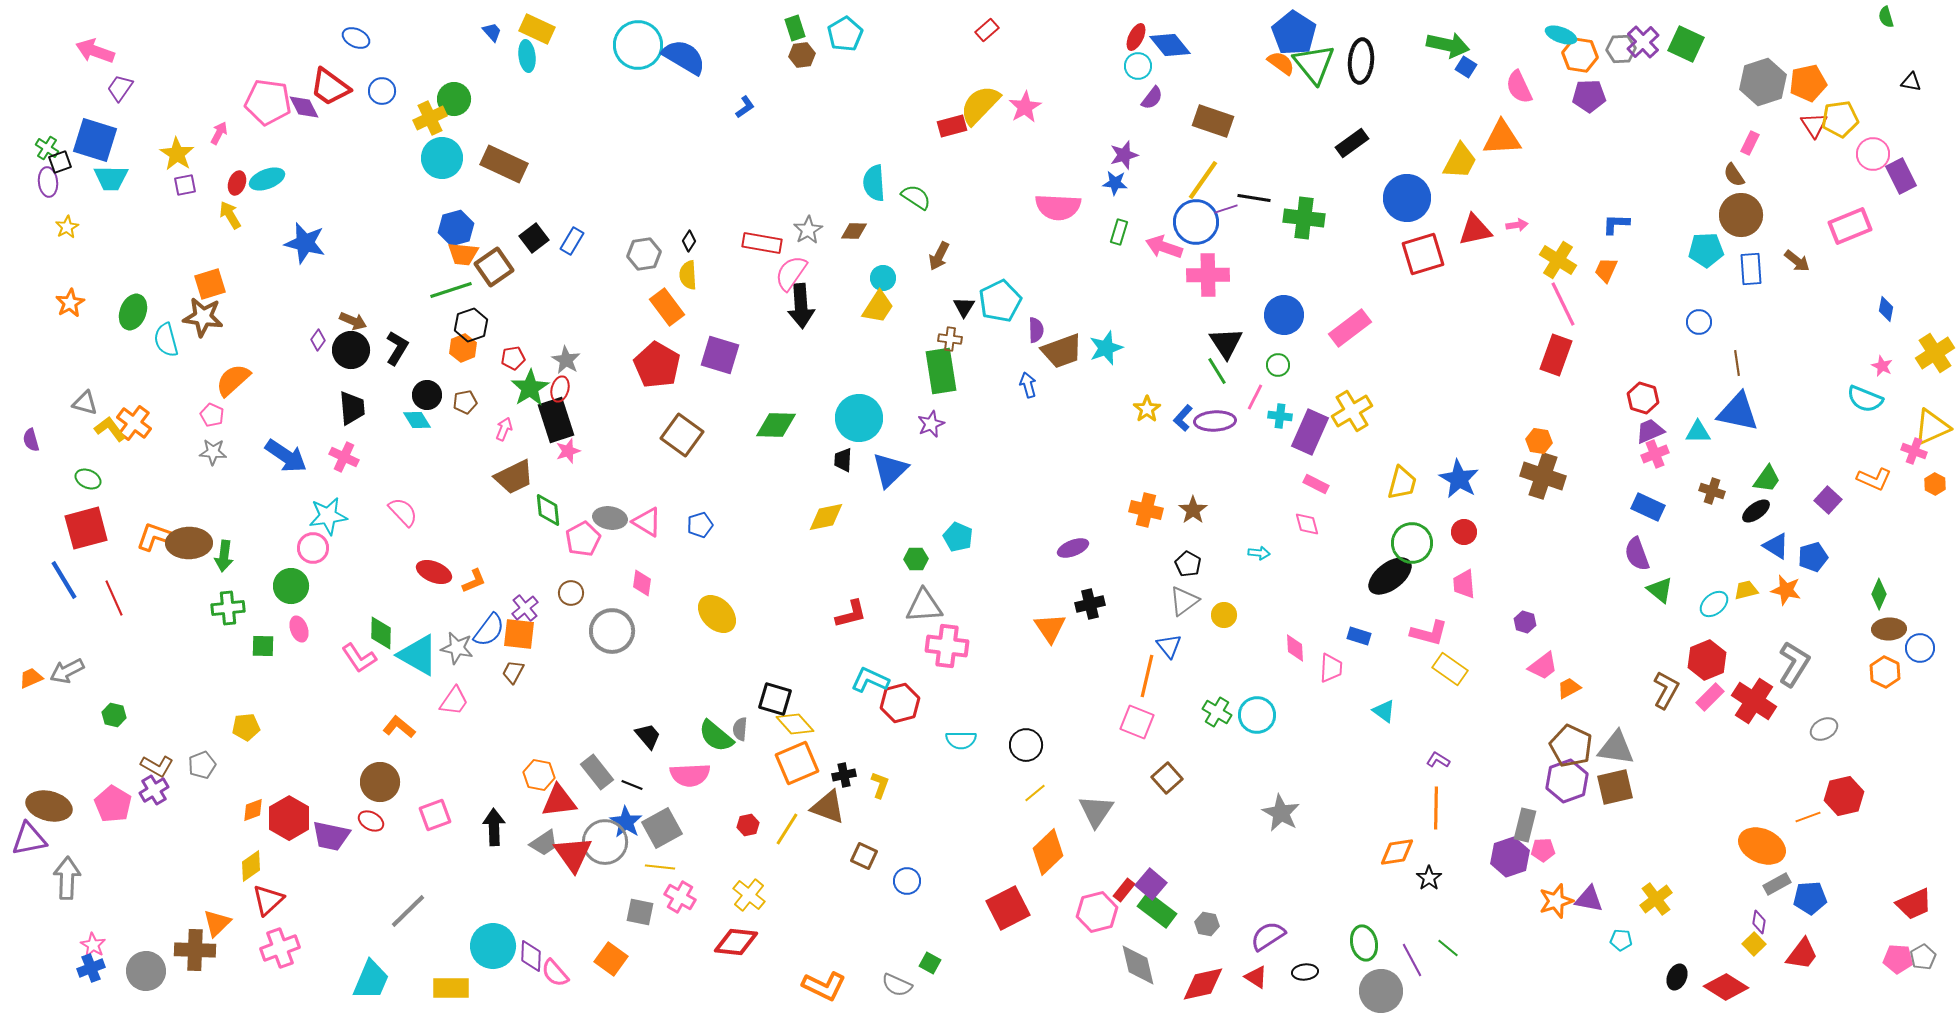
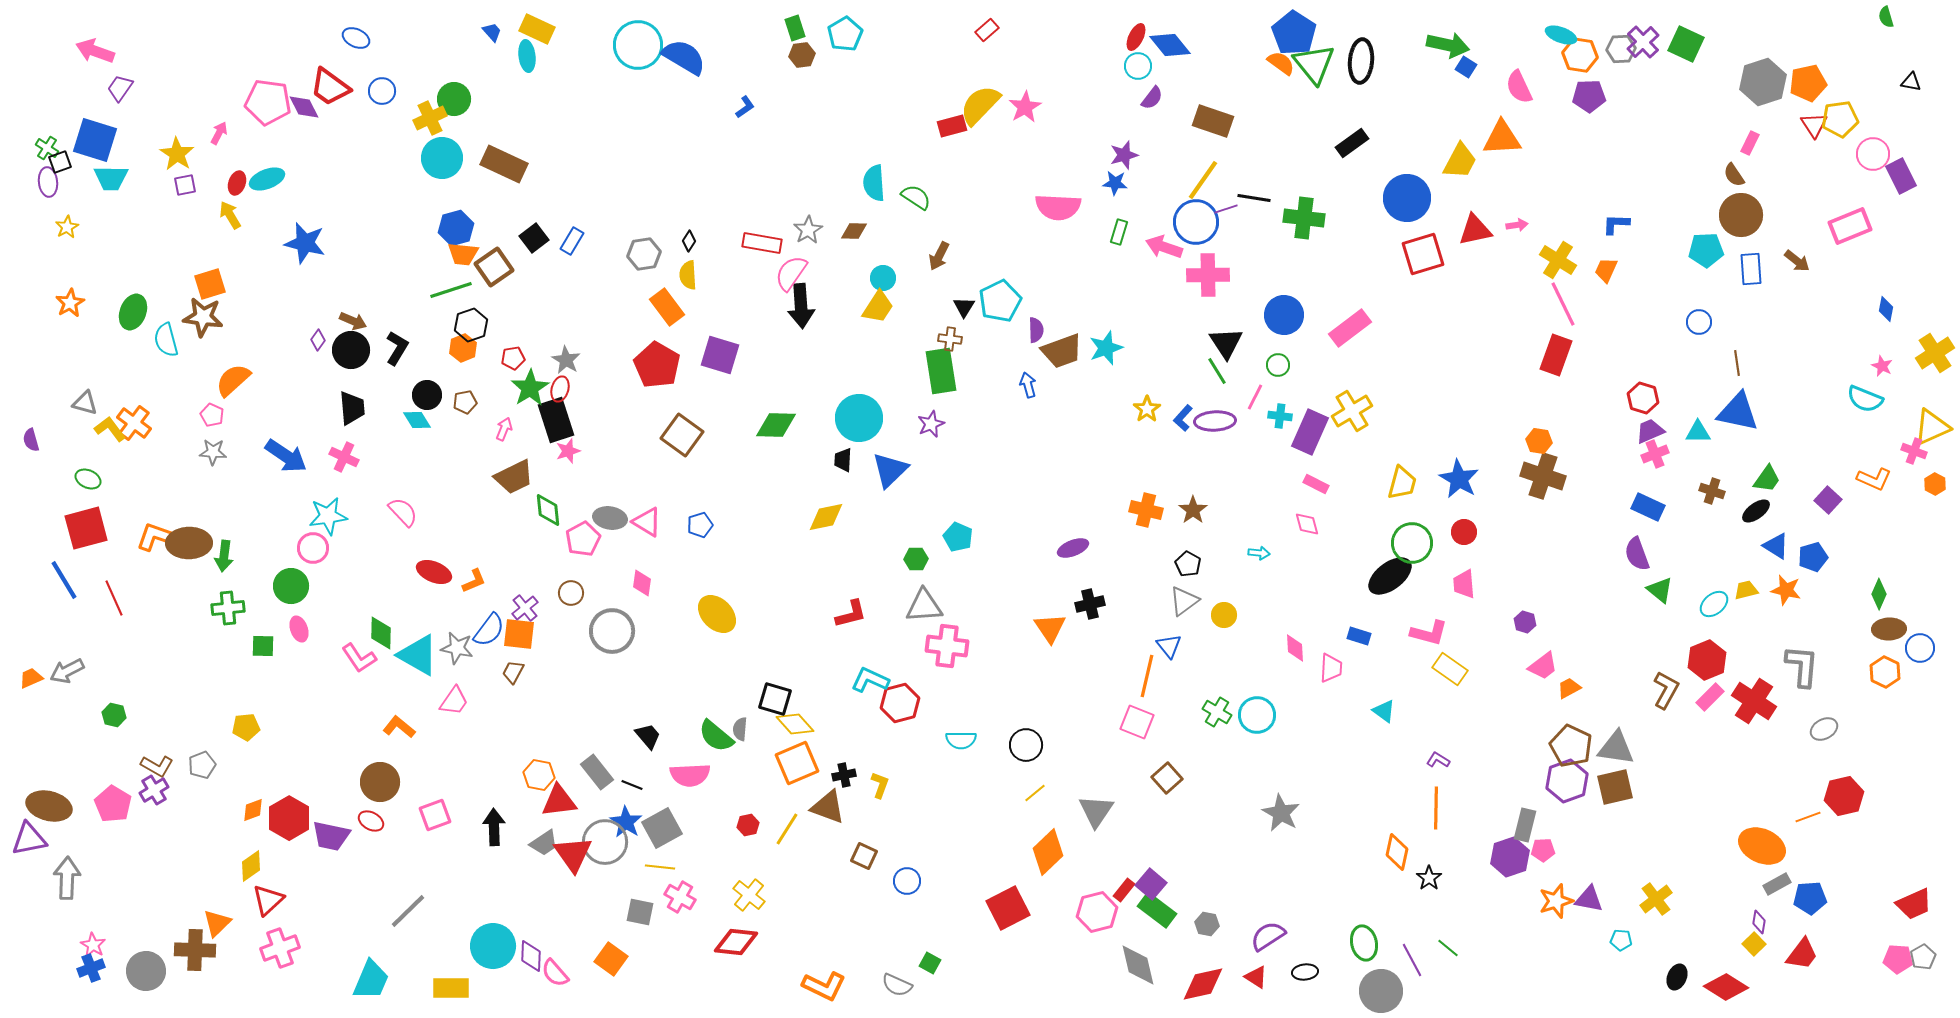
gray L-shape at (1794, 664): moved 8 px right, 2 px down; rotated 27 degrees counterclockwise
orange diamond at (1397, 852): rotated 69 degrees counterclockwise
